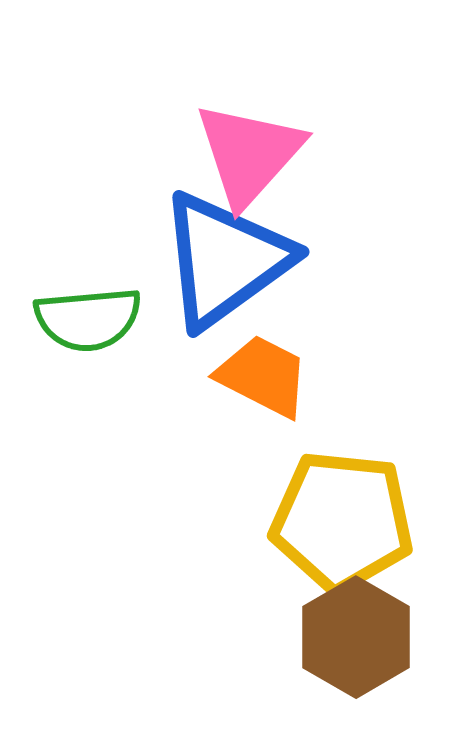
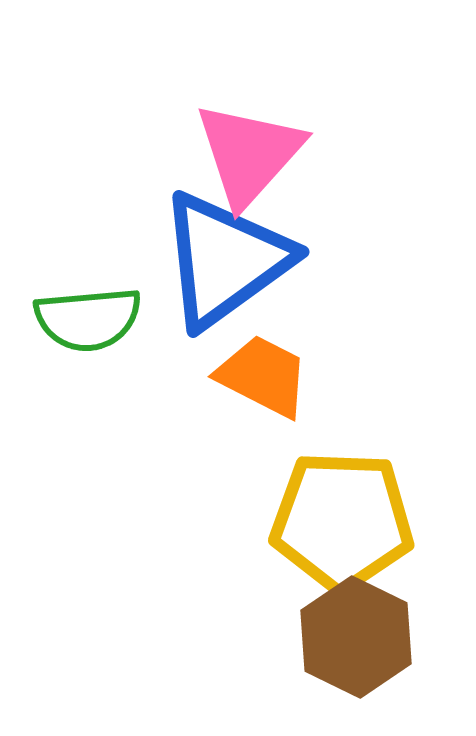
yellow pentagon: rotated 4 degrees counterclockwise
brown hexagon: rotated 4 degrees counterclockwise
